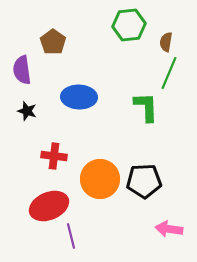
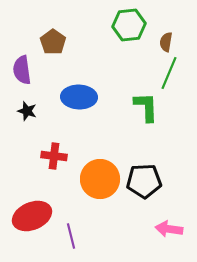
red ellipse: moved 17 px left, 10 px down
